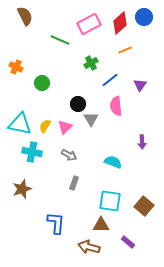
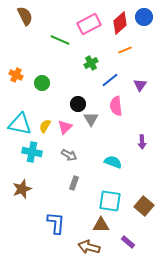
orange cross: moved 8 px down
